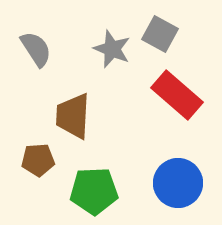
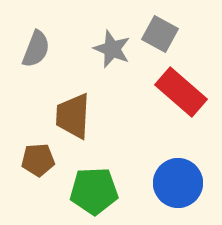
gray semicircle: rotated 54 degrees clockwise
red rectangle: moved 4 px right, 3 px up
